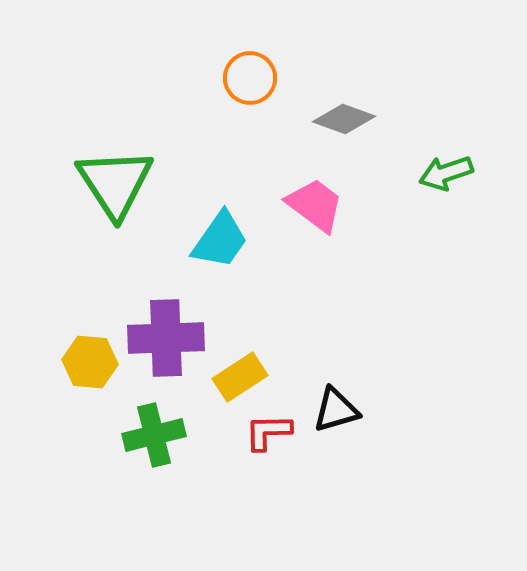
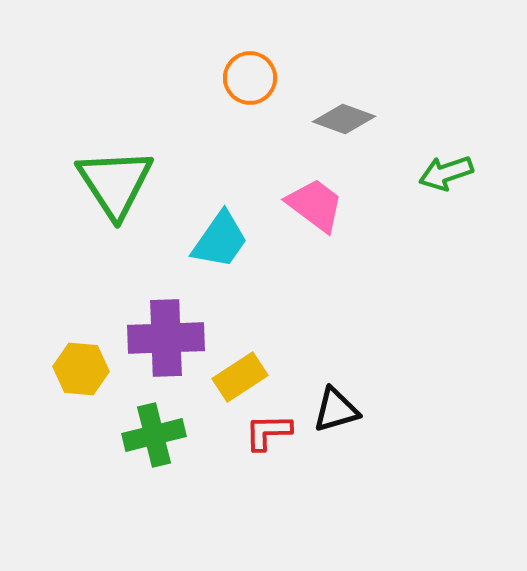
yellow hexagon: moved 9 px left, 7 px down
